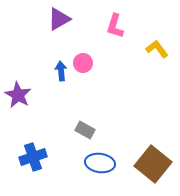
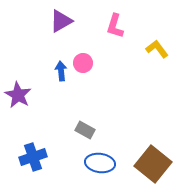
purple triangle: moved 2 px right, 2 px down
